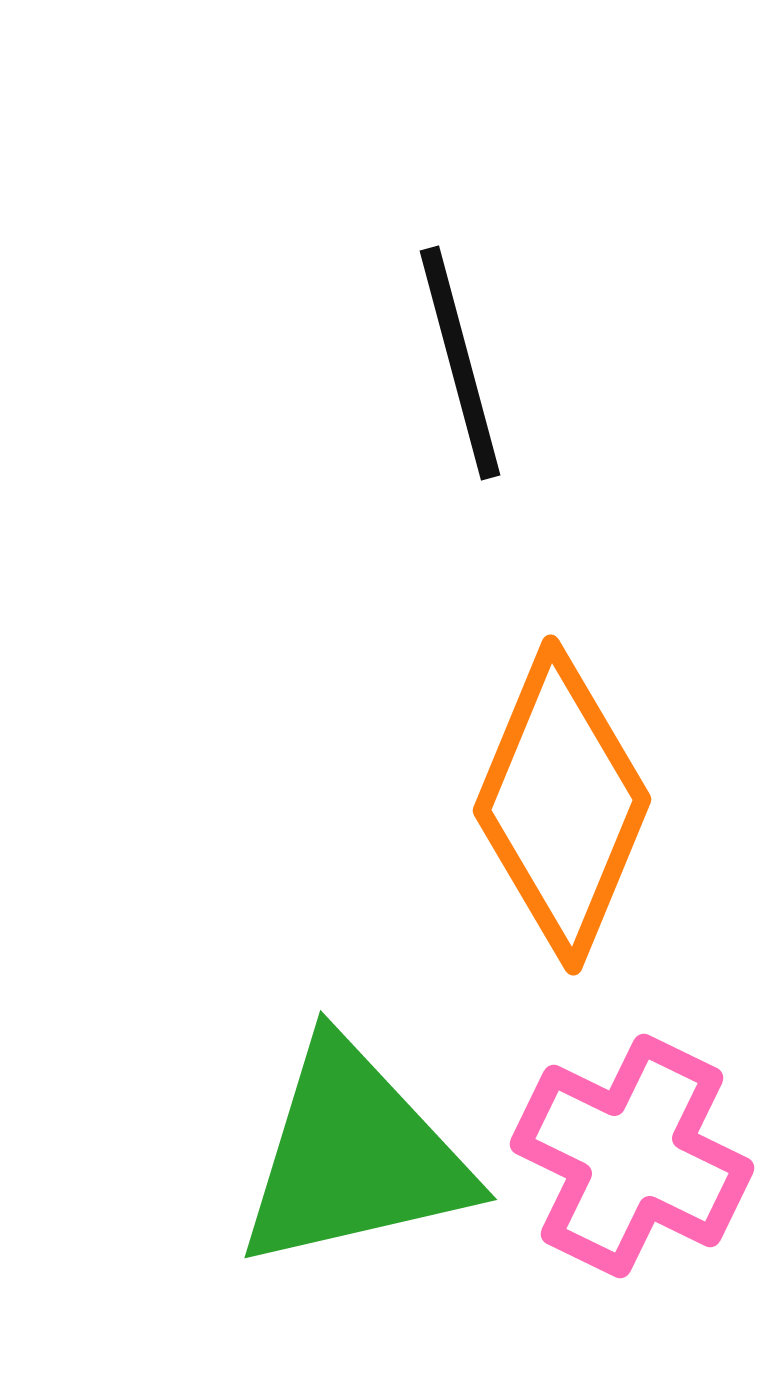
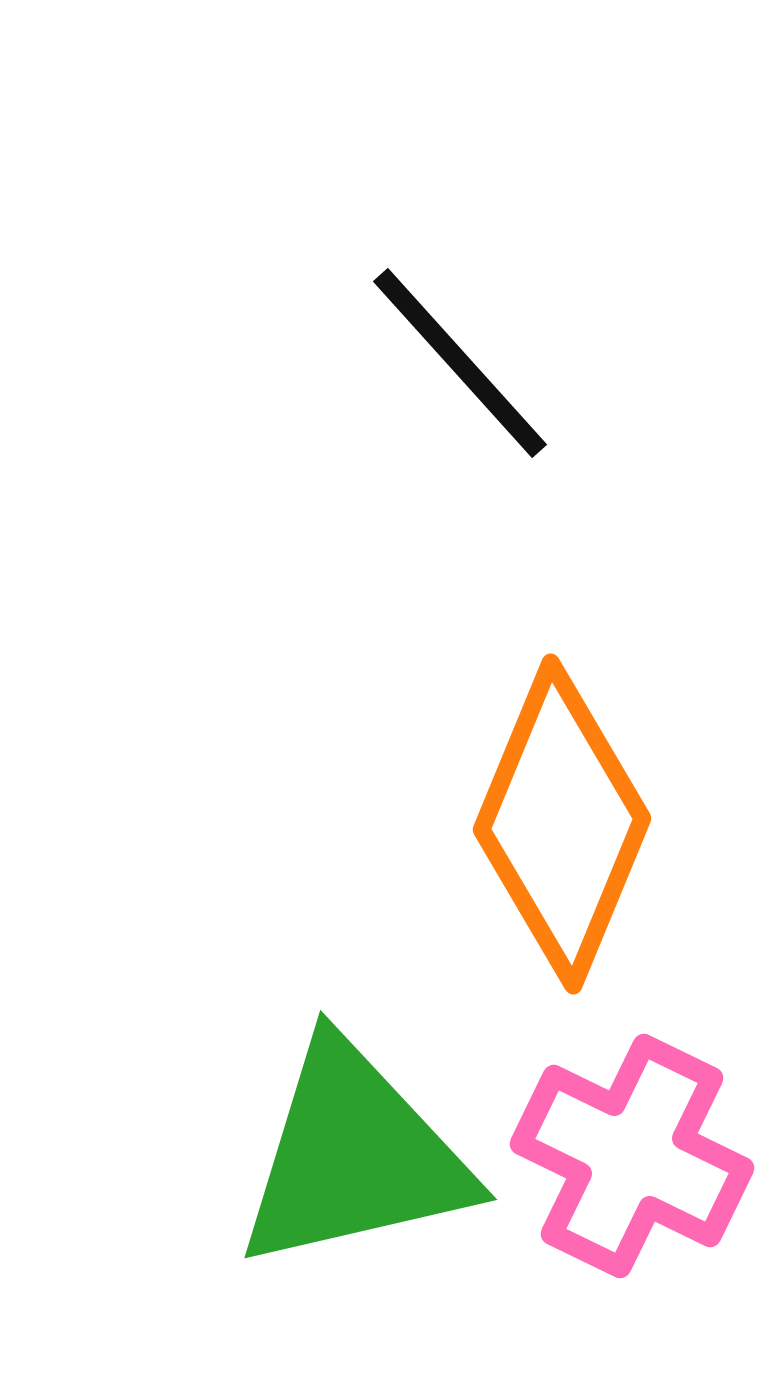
black line: rotated 27 degrees counterclockwise
orange diamond: moved 19 px down
